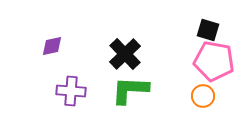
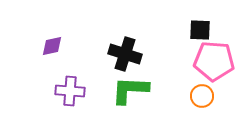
black square: moved 8 px left; rotated 15 degrees counterclockwise
black cross: rotated 28 degrees counterclockwise
pink pentagon: rotated 6 degrees counterclockwise
purple cross: moved 1 px left
orange circle: moved 1 px left
